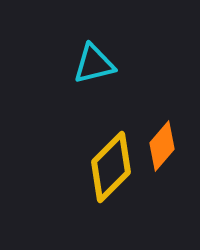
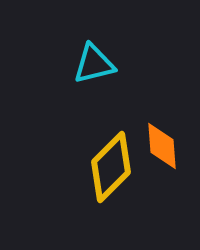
orange diamond: rotated 45 degrees counterclockwise
